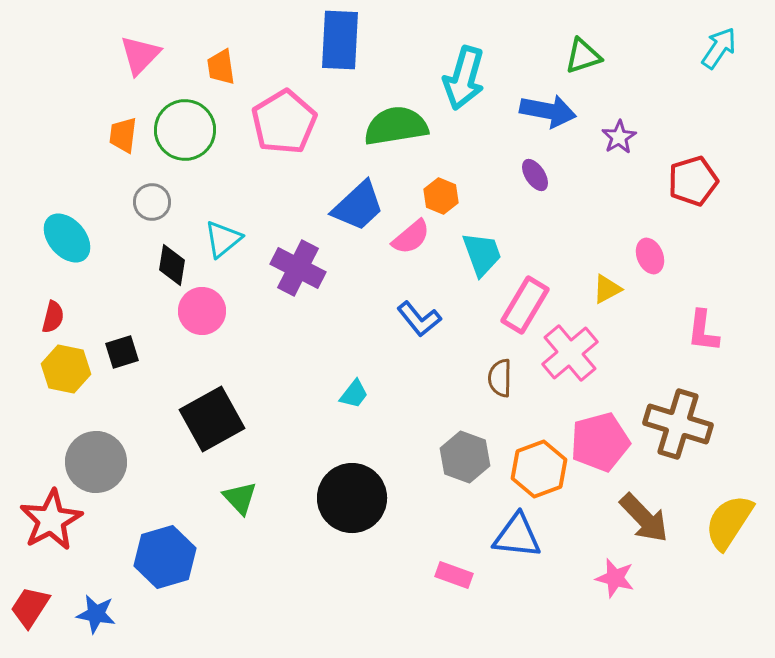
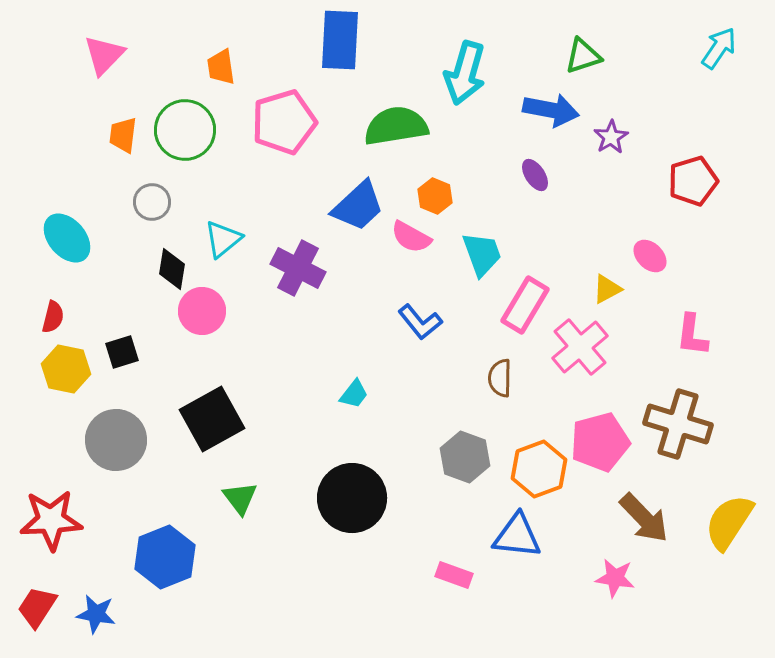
pink triangle at (140, 55): moved 36 px left
cyan arrow at (464, 78): moved 1 px right, 5 px up
blue arrow at (548, 111): moved 3 px right, 1 px up
pink pentagon at (284, 122): rotated 14 degrees clockwise
purple star at (619, 137): moved 8 px left
orange hexagon at (441, 196): moved 6 px left
pink semicircle at (411, 237): rotated 69 degrees clockwise
pink ellipse at (650, 256): rotated 24 degrees counterclockwise
black diamond at (172, 265): moved 4 px down
blue L-shape at (419, 319): moved 1 px right, 3 px down
pink L-shape at (703, 331): moved 11 px left, 4 px down
pink cross at (570, 353): moved 10 px right, 6 px up
gray circle at (96, 462): moved 20 px right, 22 px up
green triangle at (240, 498): rotated 6 degrees clockwise
red star at (51, 520): rotated 26 degrees clockwise
blue hexagon at (165, 557): rotated 6 degrees counterclockwise
pink star at (615, 578): rotated 6 degrees counterclockwise
red trapezoid at (30, 607): moved 7 px right
